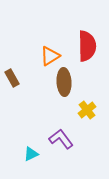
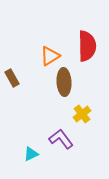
yellow cross: moved 5 px left, 4 px down
